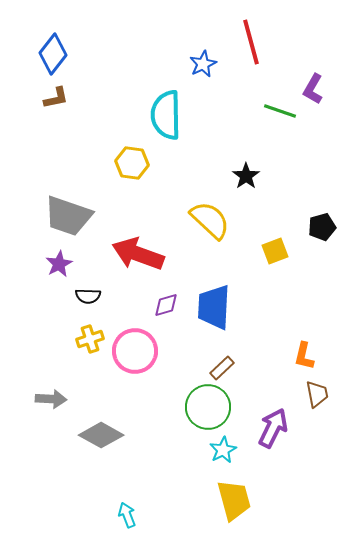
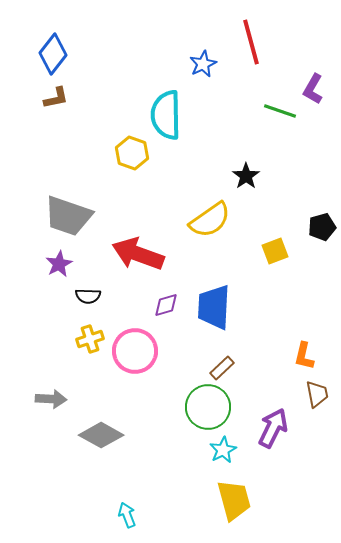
yellow hexagon: moved 10 px up; rotated 12 degrees clockwise
yellow semicircle: rotated 102 degrees clockwise
